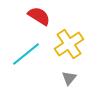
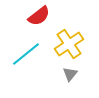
red semicircle: rotated 110 degrees clockwise
gray triangle: moved 1 px right, 4 px up
